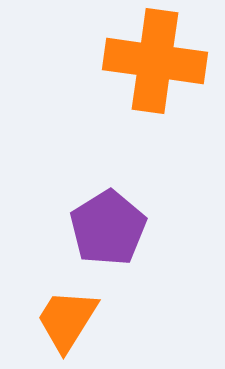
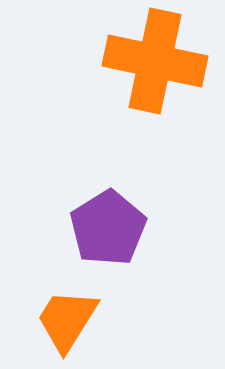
orange cross: rotated 4 degrees clockwise
